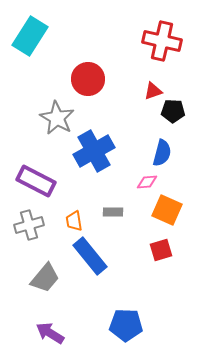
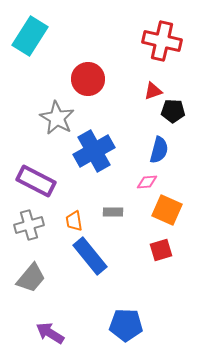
blue semicircle: moved 3 px left, 3 px up
gray trapezoid: moved 14 px left
